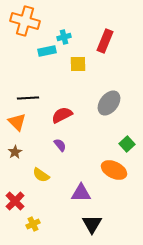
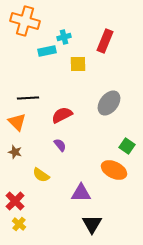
green square: moved 2 px down; rotated 14 degrees counterclockwise
brown star: rotated 24 degrees counterclockwise
yellow cross: moved 14 px left; rotated 24 degrees counterclockwise
